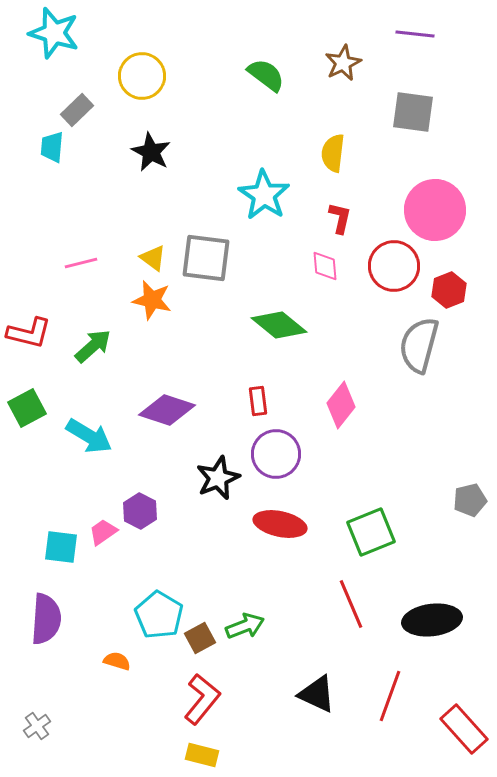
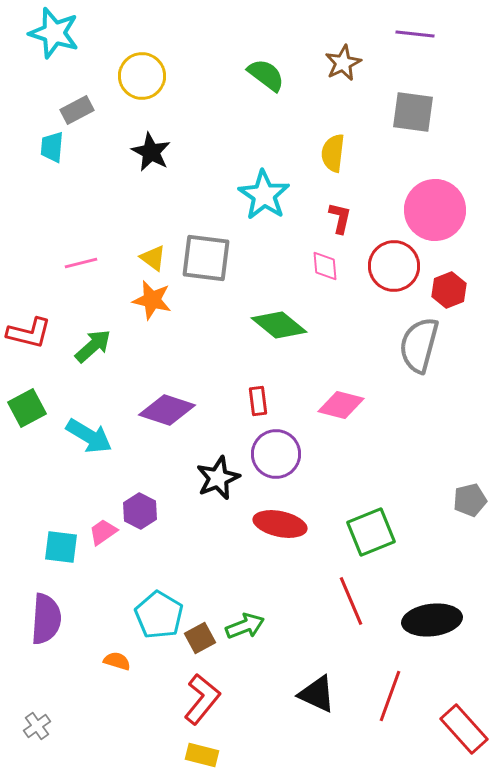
gray rectangle at (77, 110): rotated 16 degrees clockwise
pink diamond at (341, 405): rotated 66 degrees clockwise
red line at (351, 604): moved 3 px up
